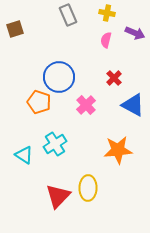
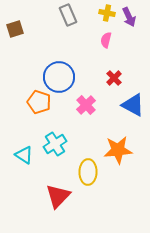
purple arrow: moved 6 px left, 16 px up; rotated 42 degrees clockwise
yellow ellipse: moved 16 px up
